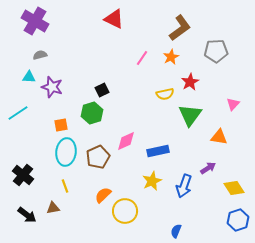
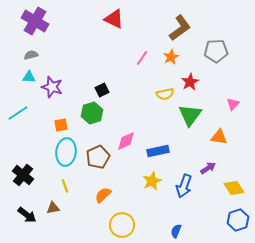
gray semicircle: moved 9 px left
yellow circle: moved 3 px left, 14 px down
